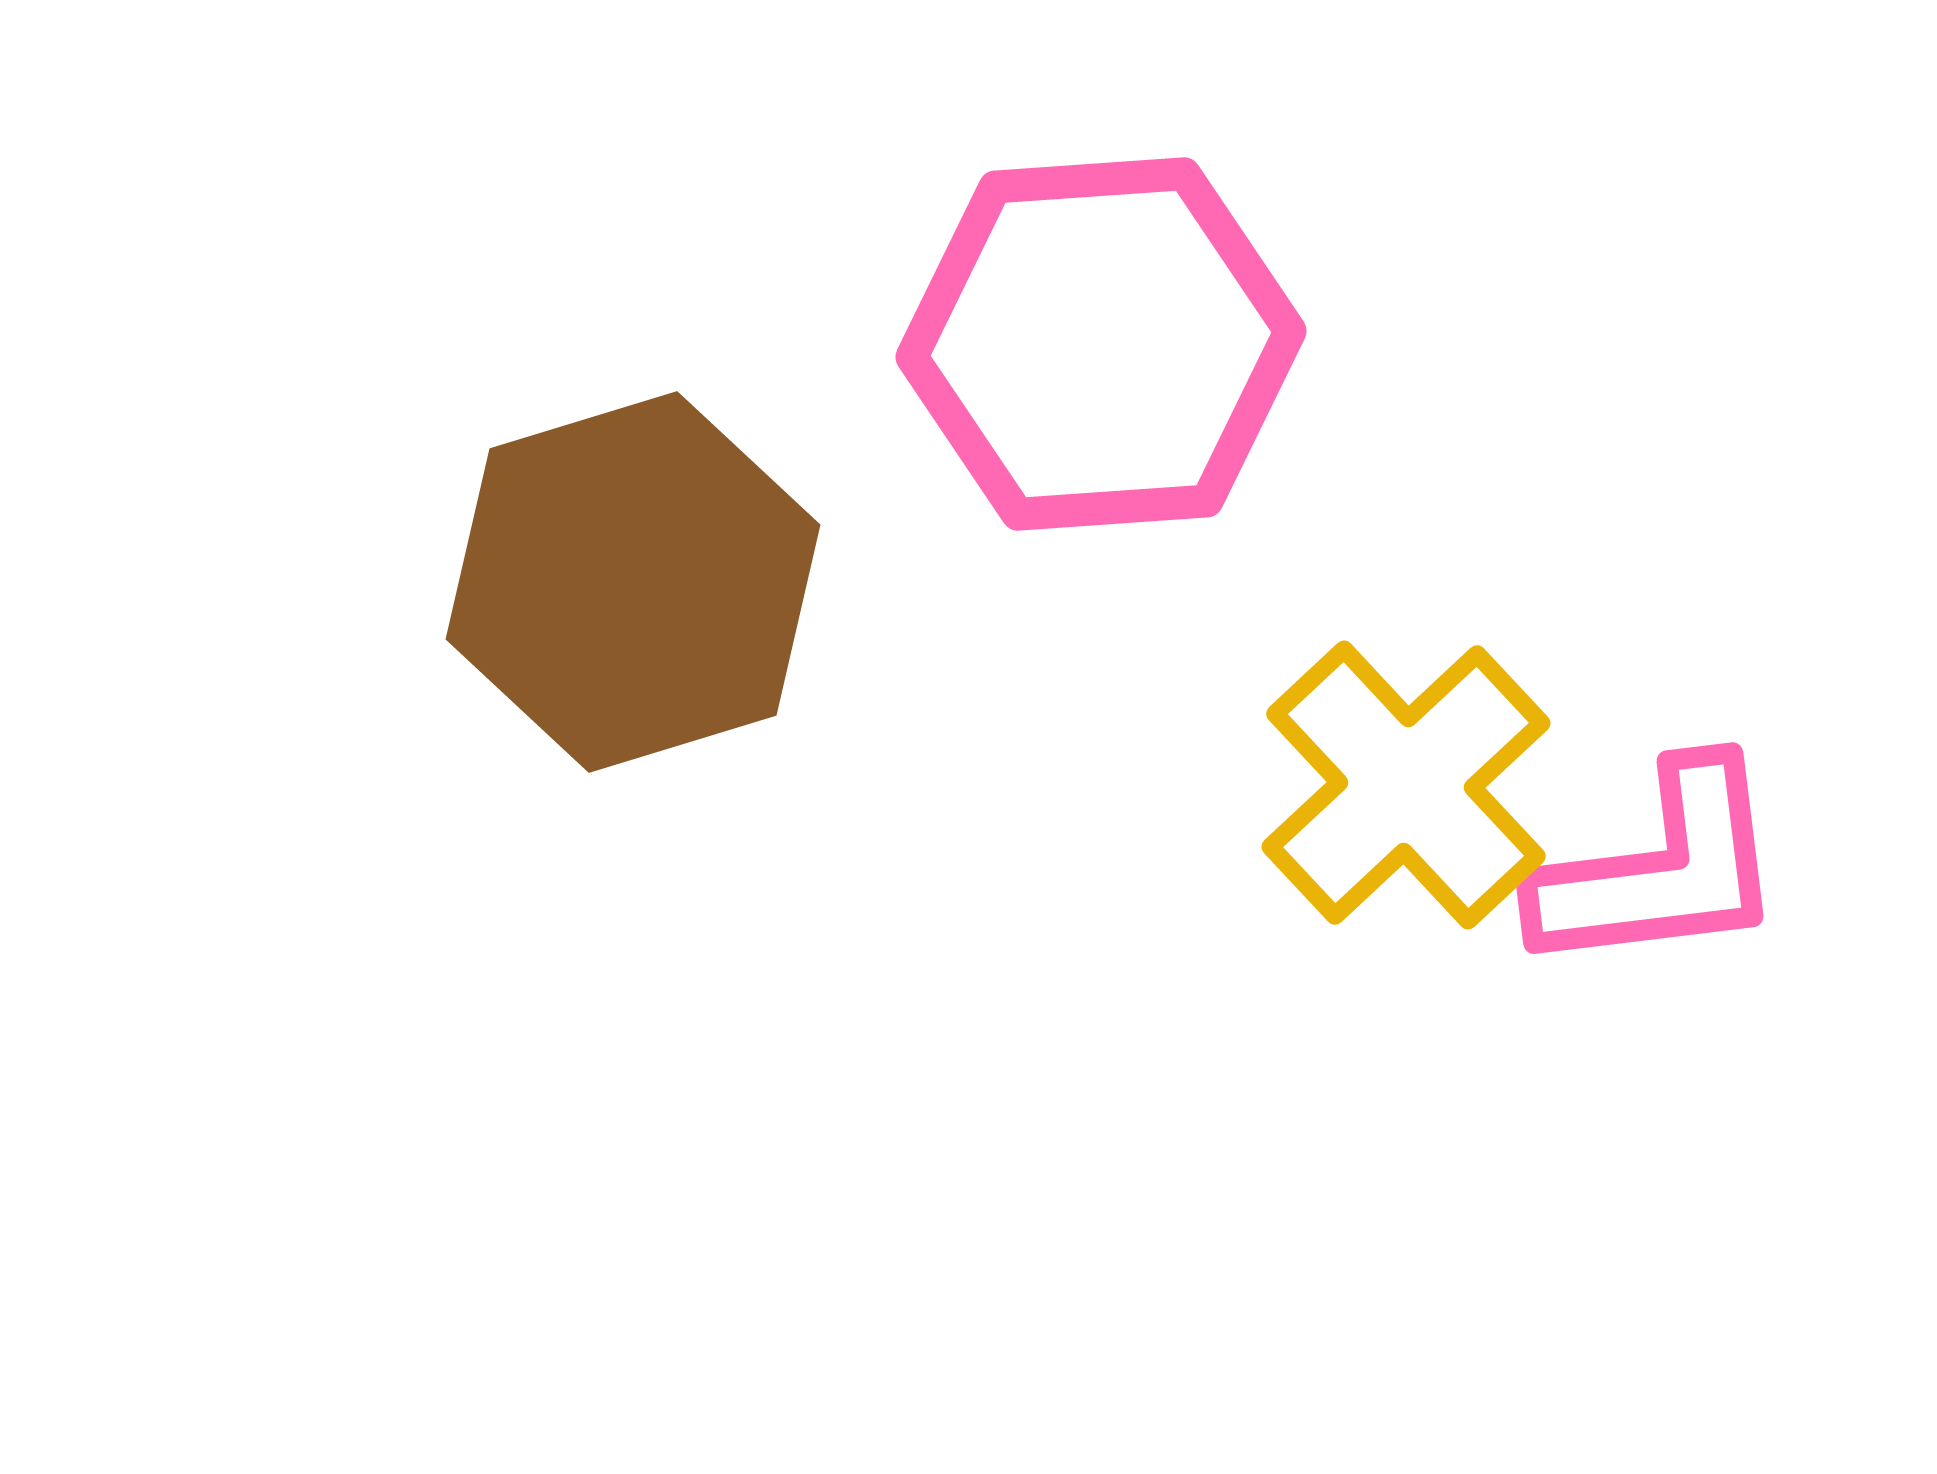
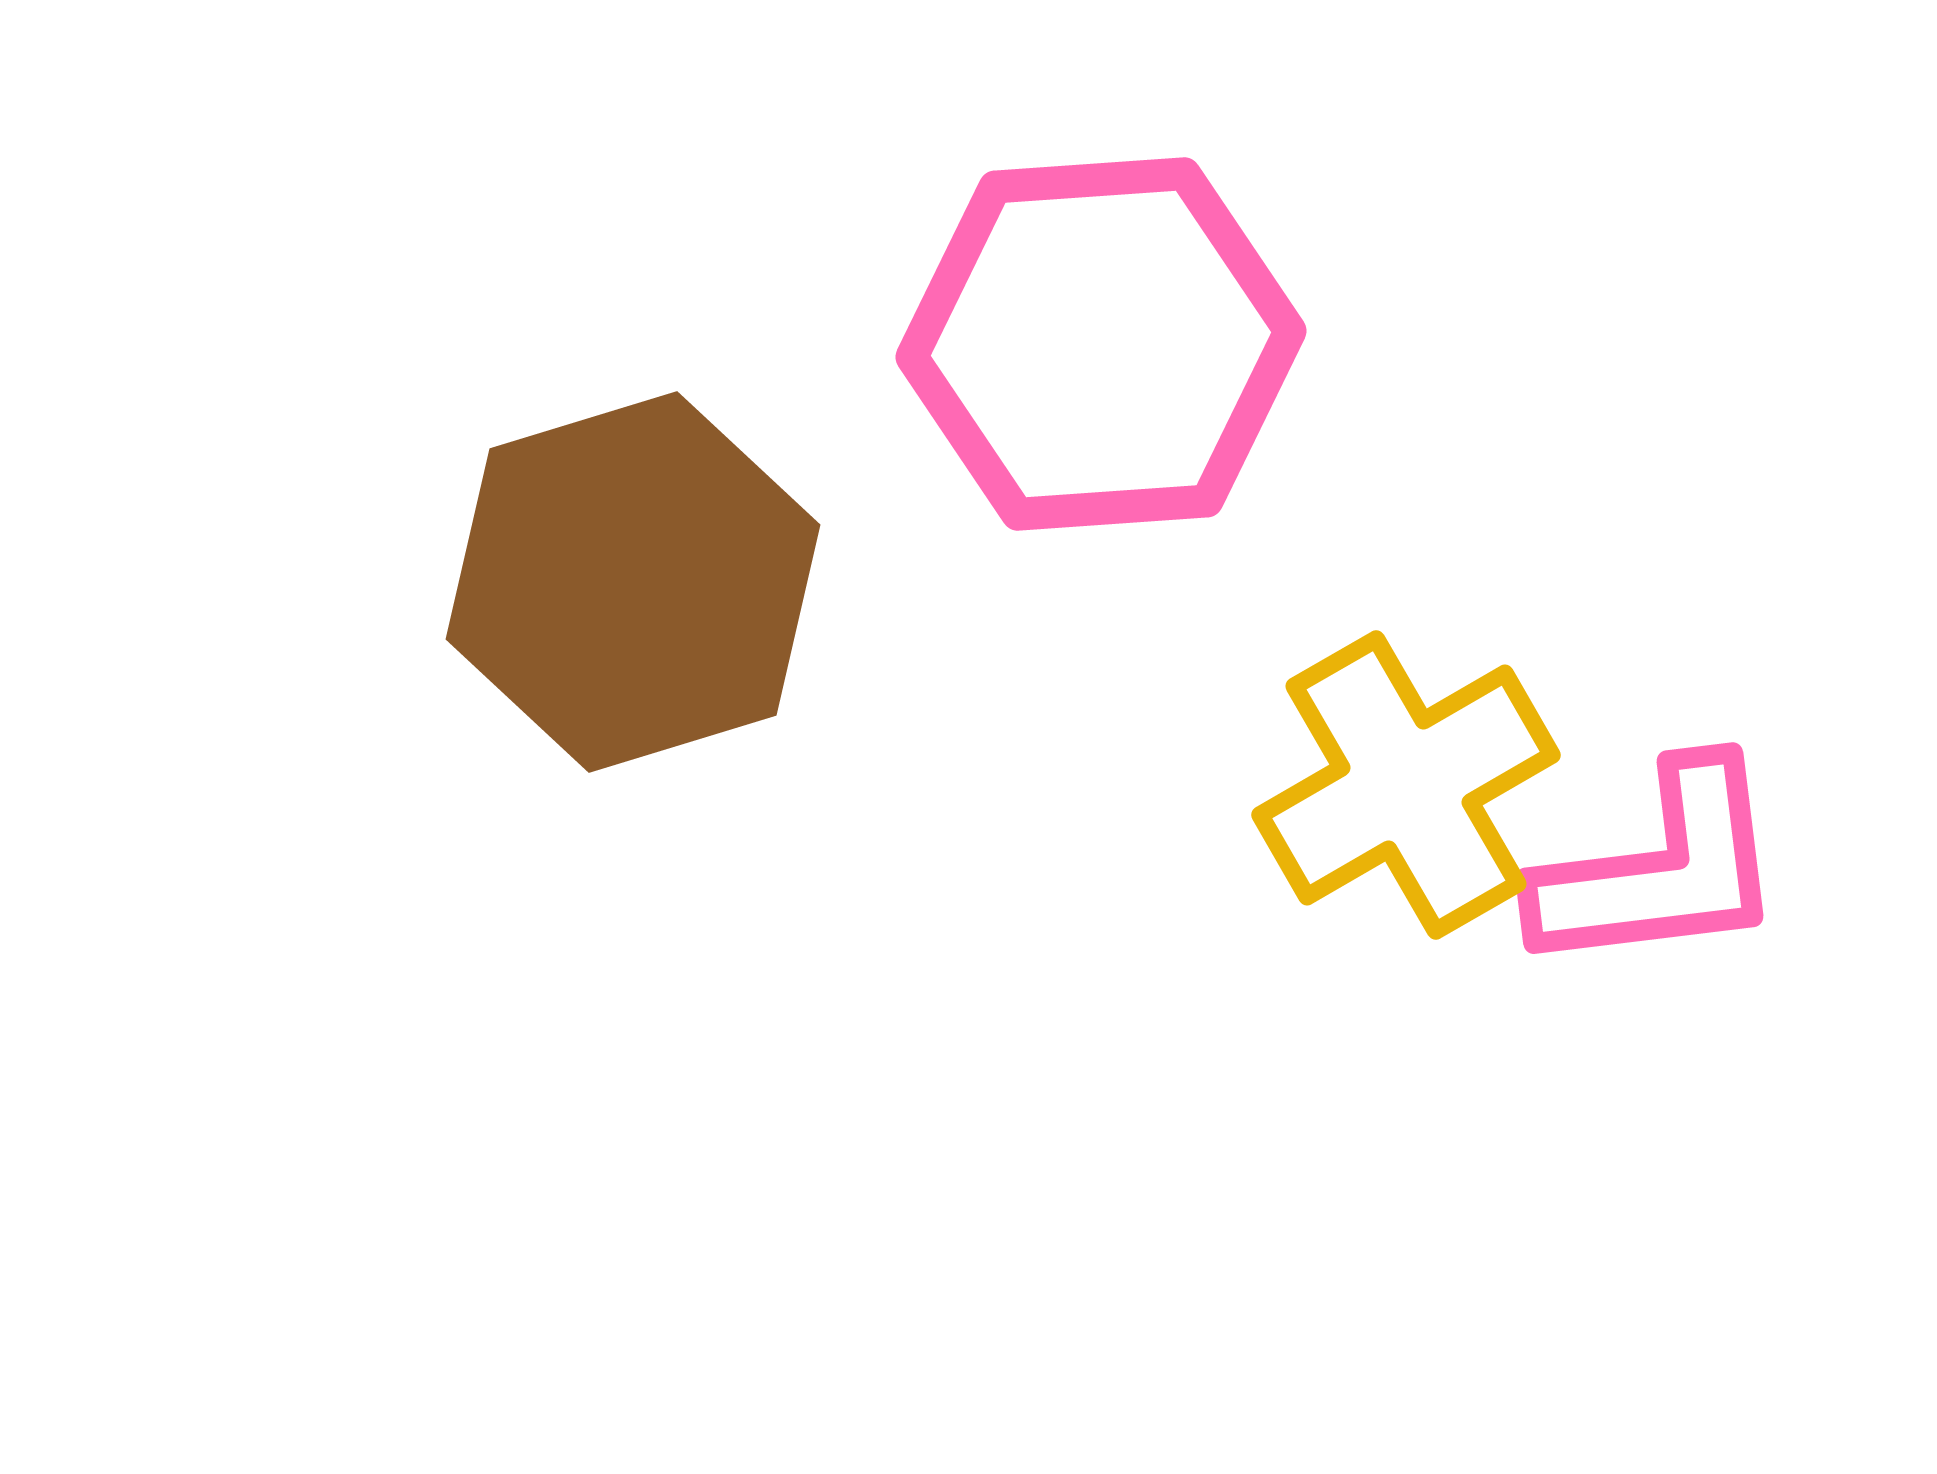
yellow cross: rotated 13 degrees clockwise
